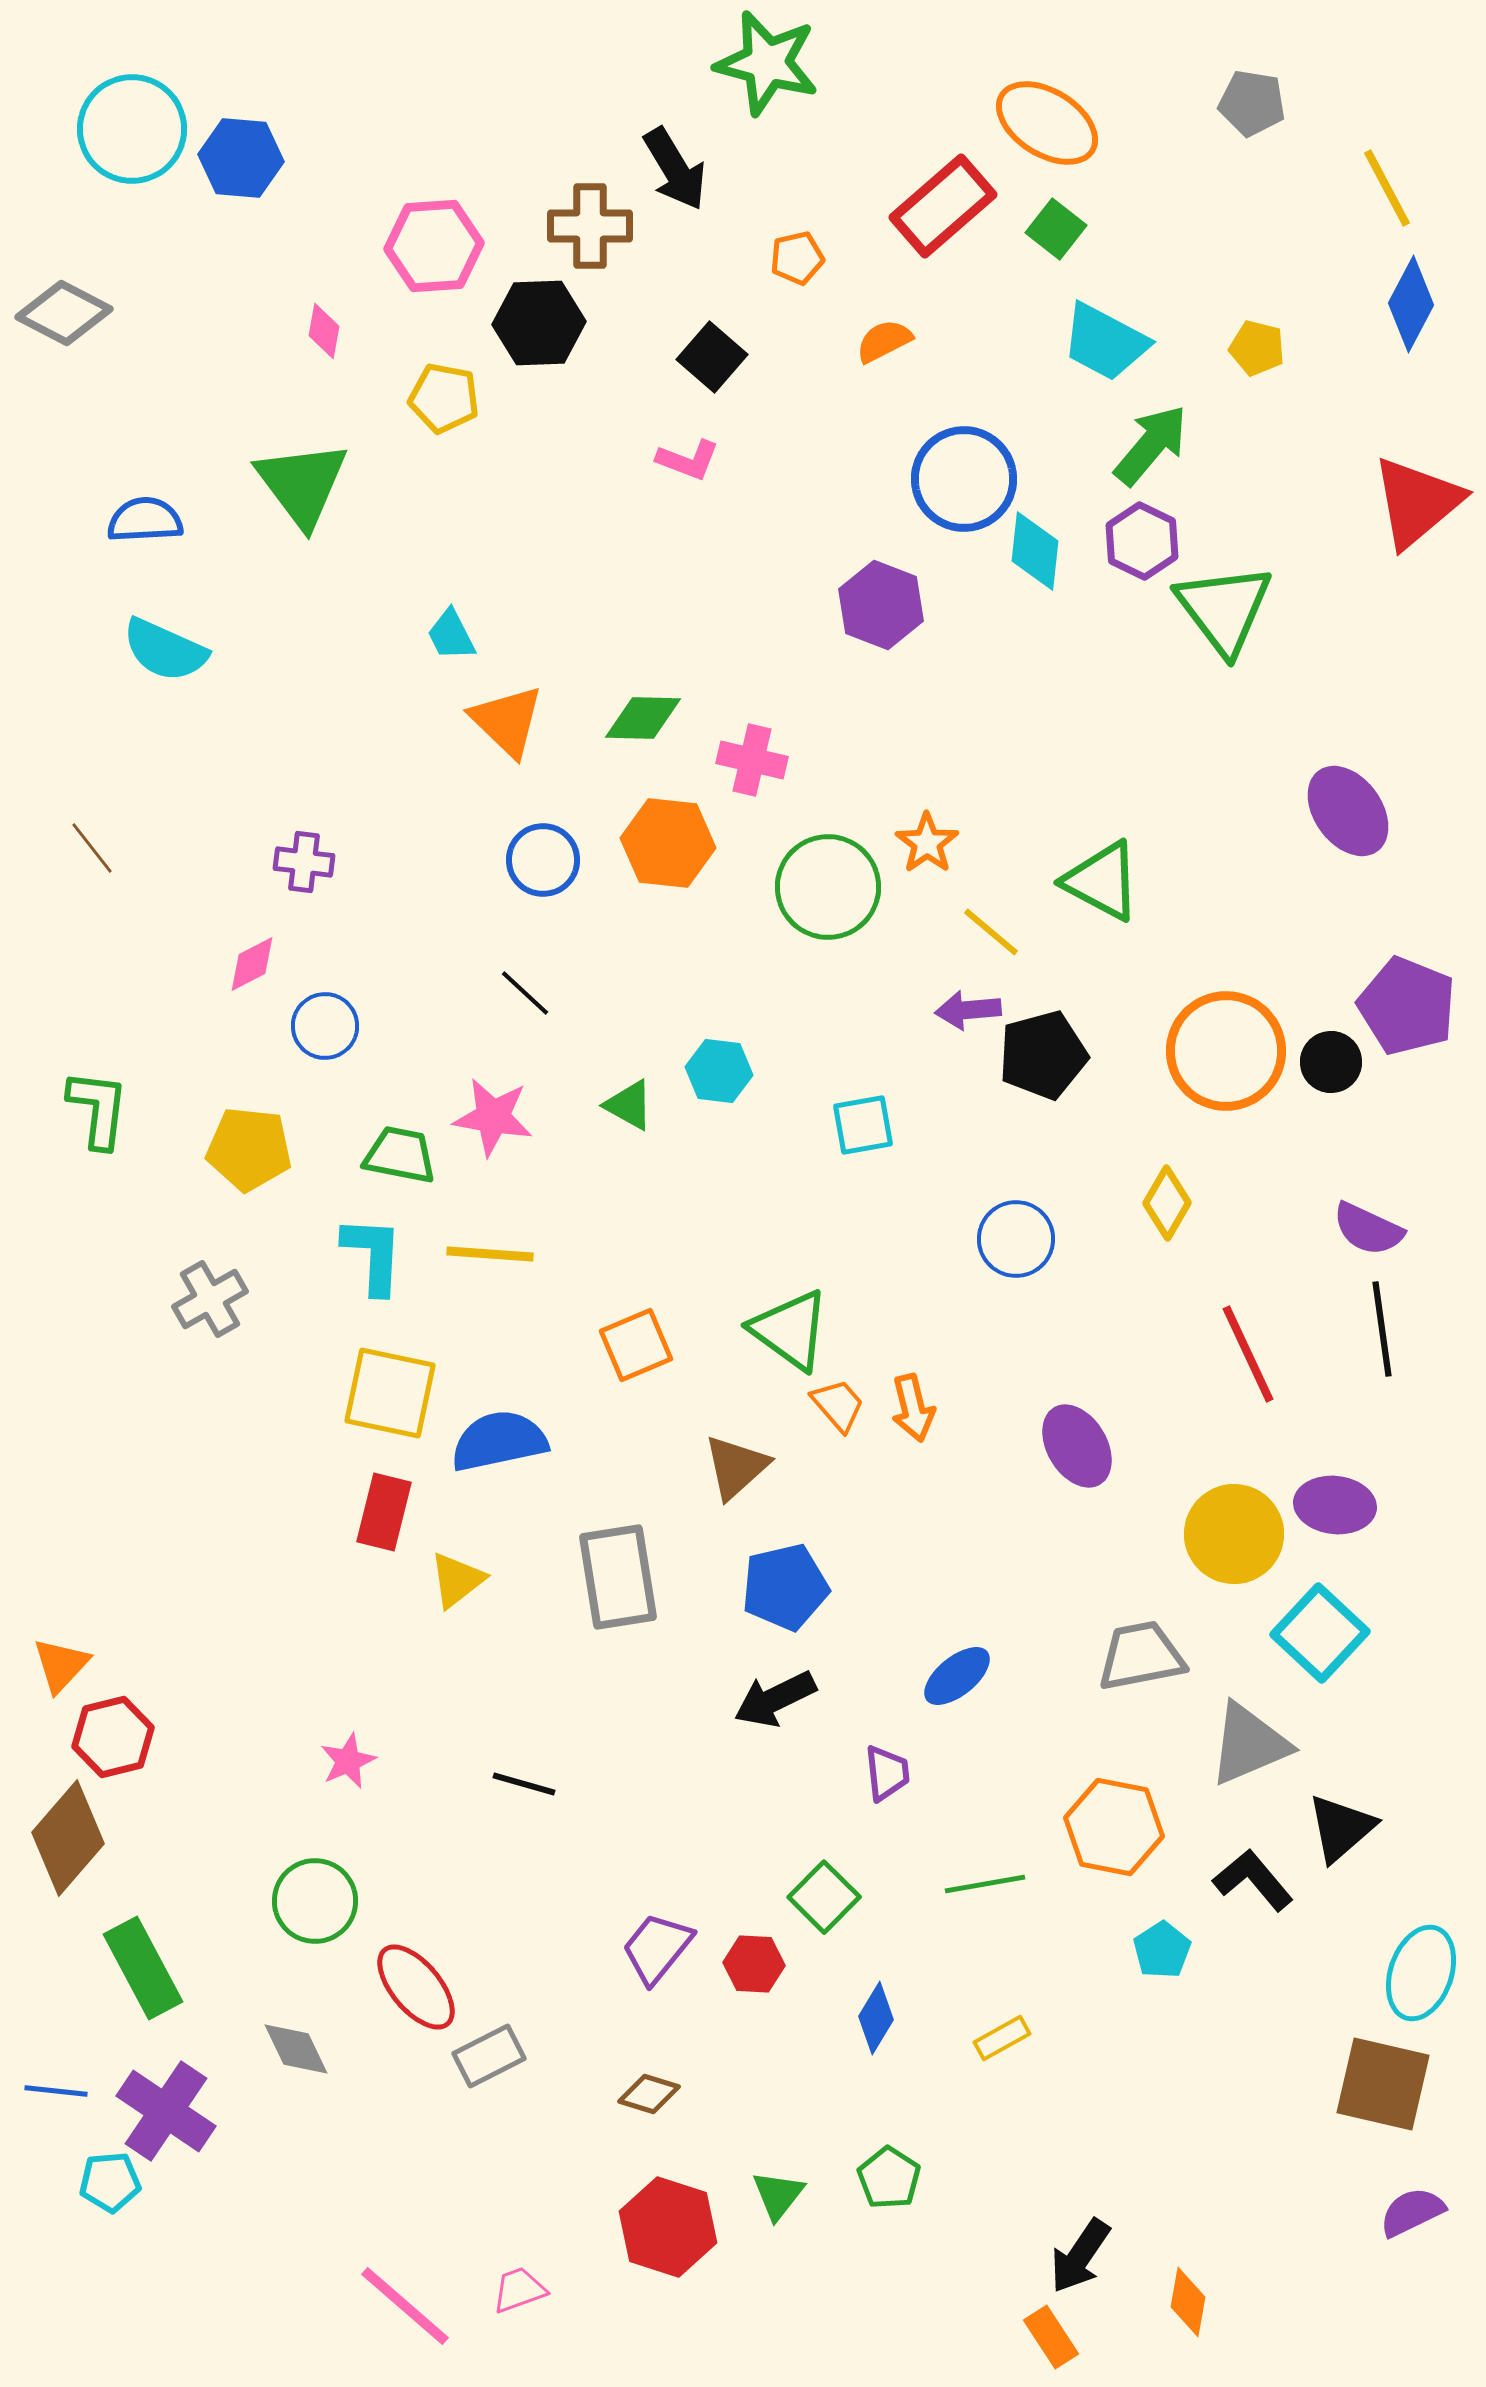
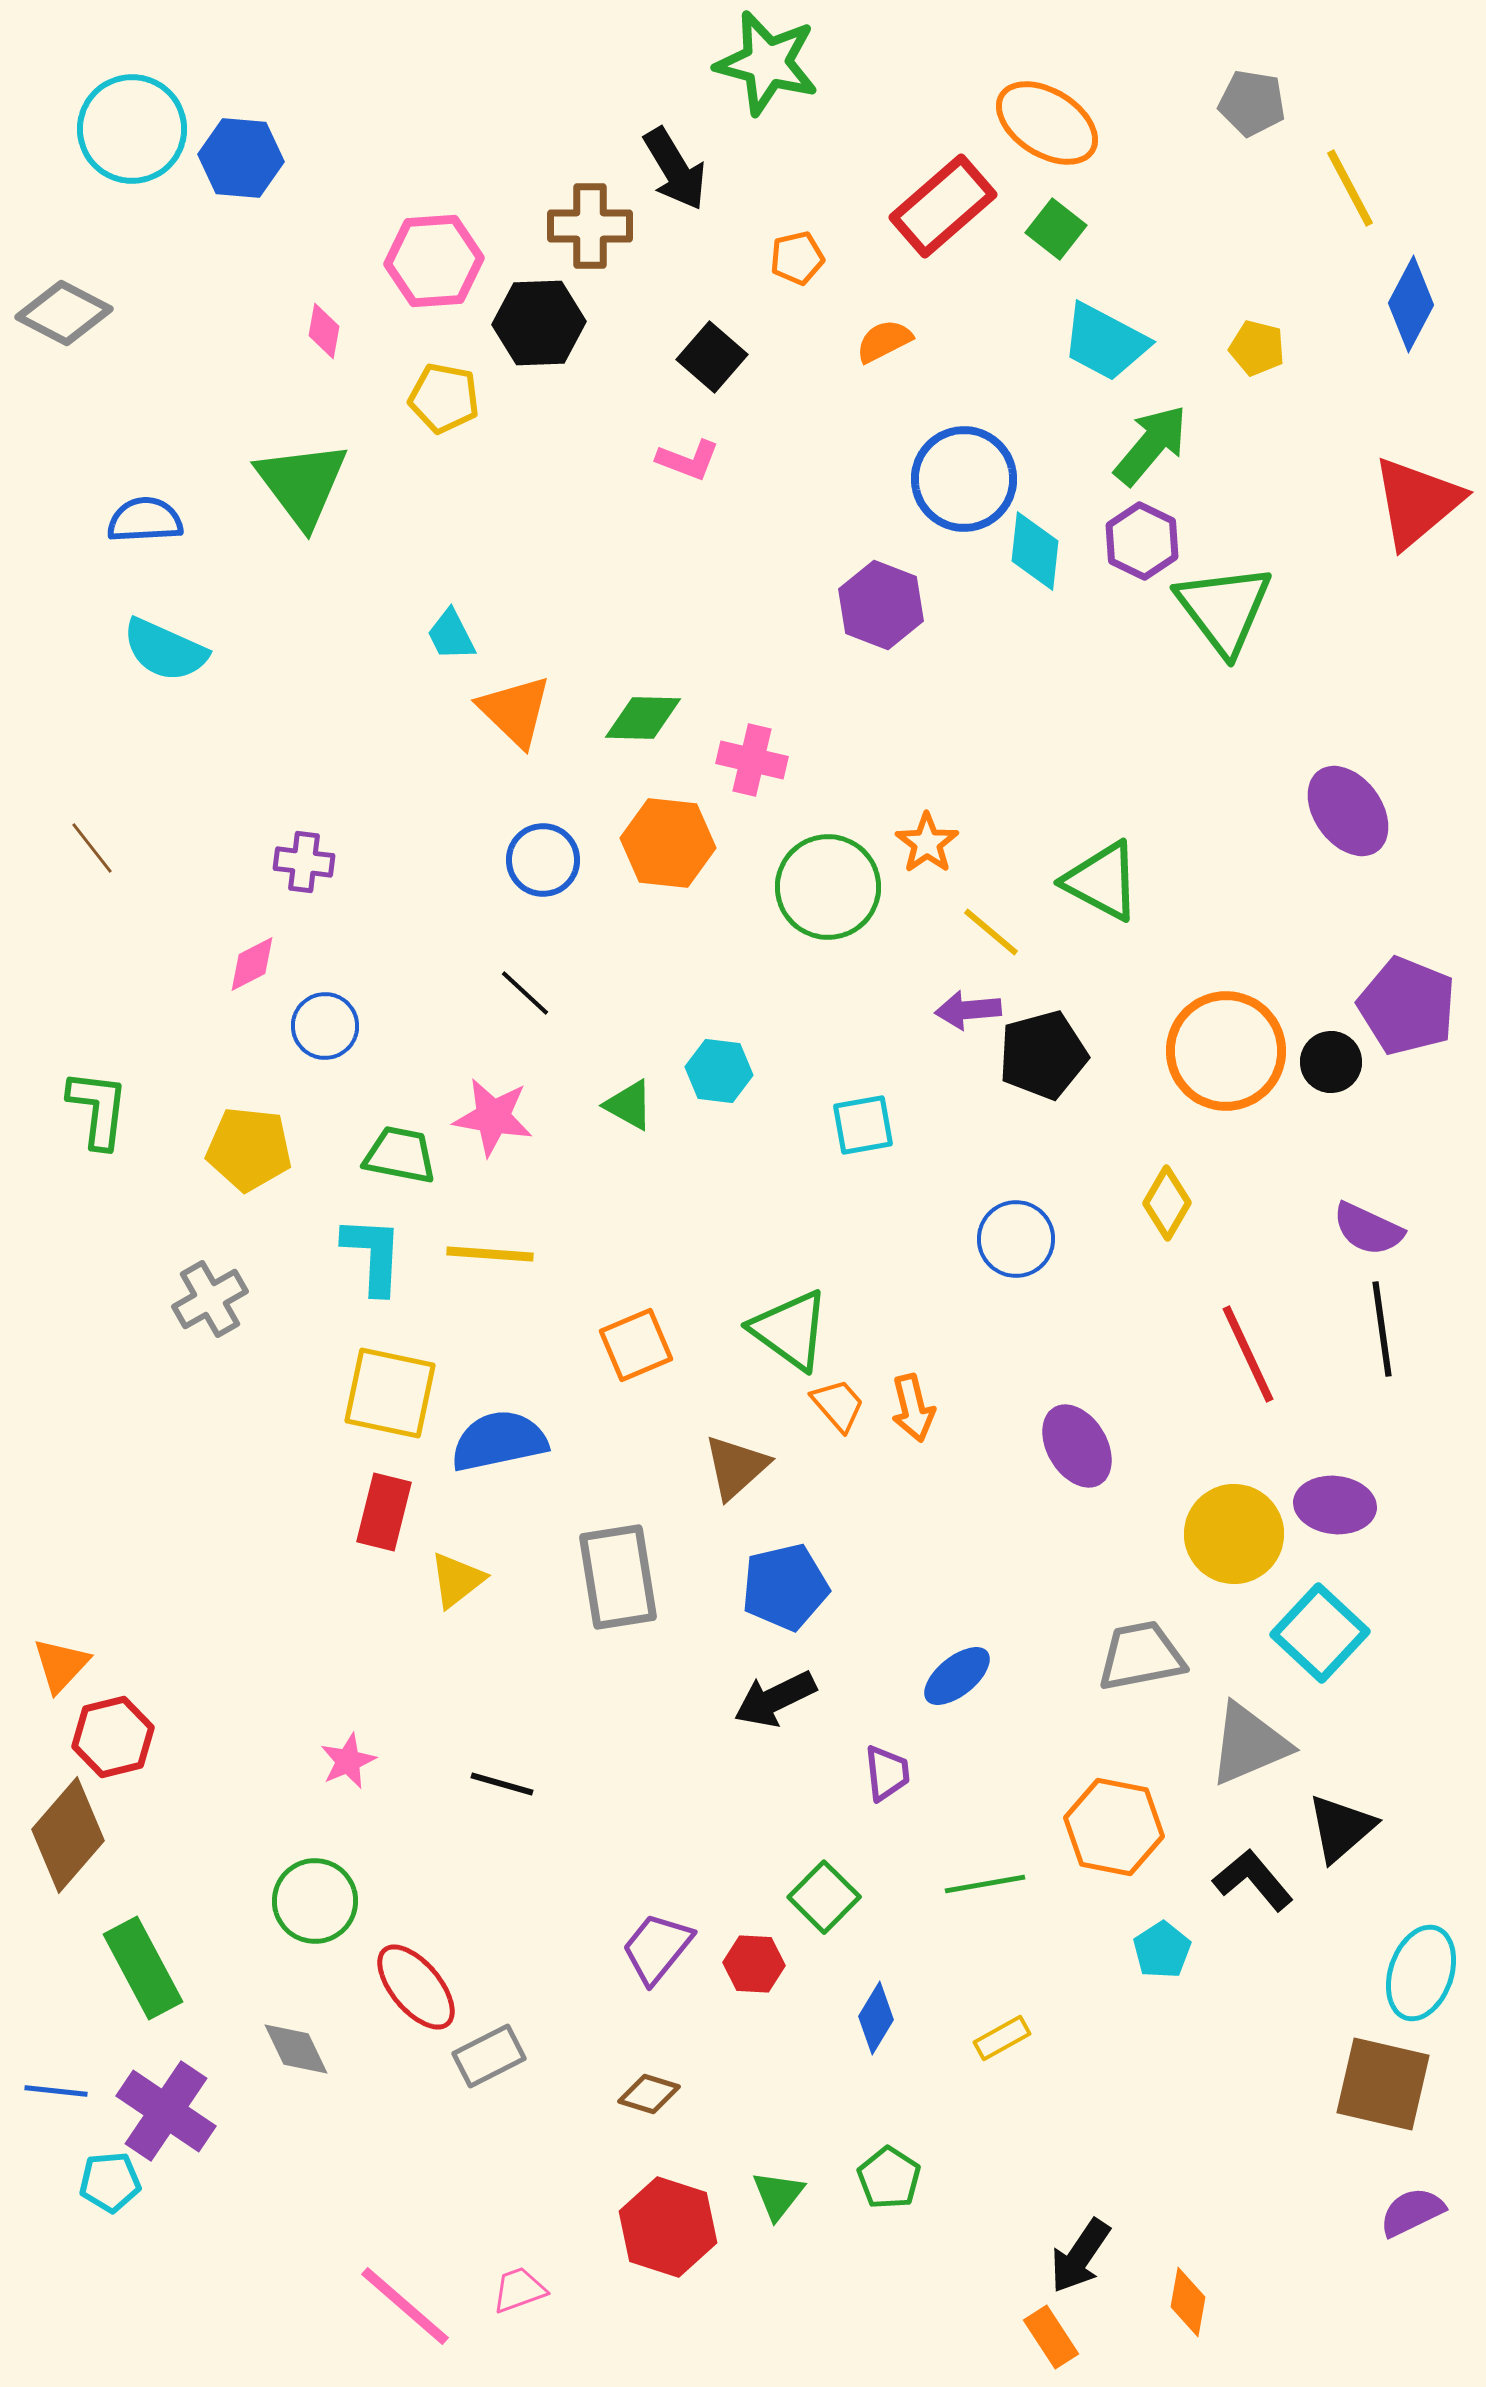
yellow line at (1387, 188): moved 37 px left
pink hexagon at (434, 246): moved 15 px down
orange triangle at (507, 721): moved 8 px right, 10 px up
black line at (524, 1784): moved 22 px left
brown diamond at (68, 1838): moved 3 px up
